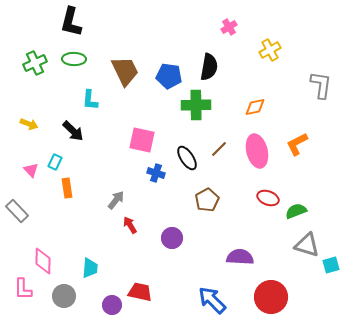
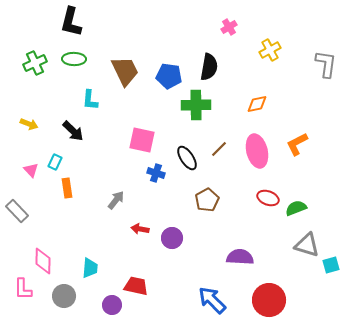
gray L-shape at (321, 85): moved 5 px right, 21 px up
orange diamond at (255, 107): moved 2 px right, 3 px up
green semicircle at (296, 211): moved 3 px up
red arrow at (130, 225): moved 10 px right, 4 px down; rotated 48 degrees counterclockwise
red trapezoid at (140, 292): moved 4 px left, 6 px up
red circle at (271, 297): moved 2 px left, 3 px down
